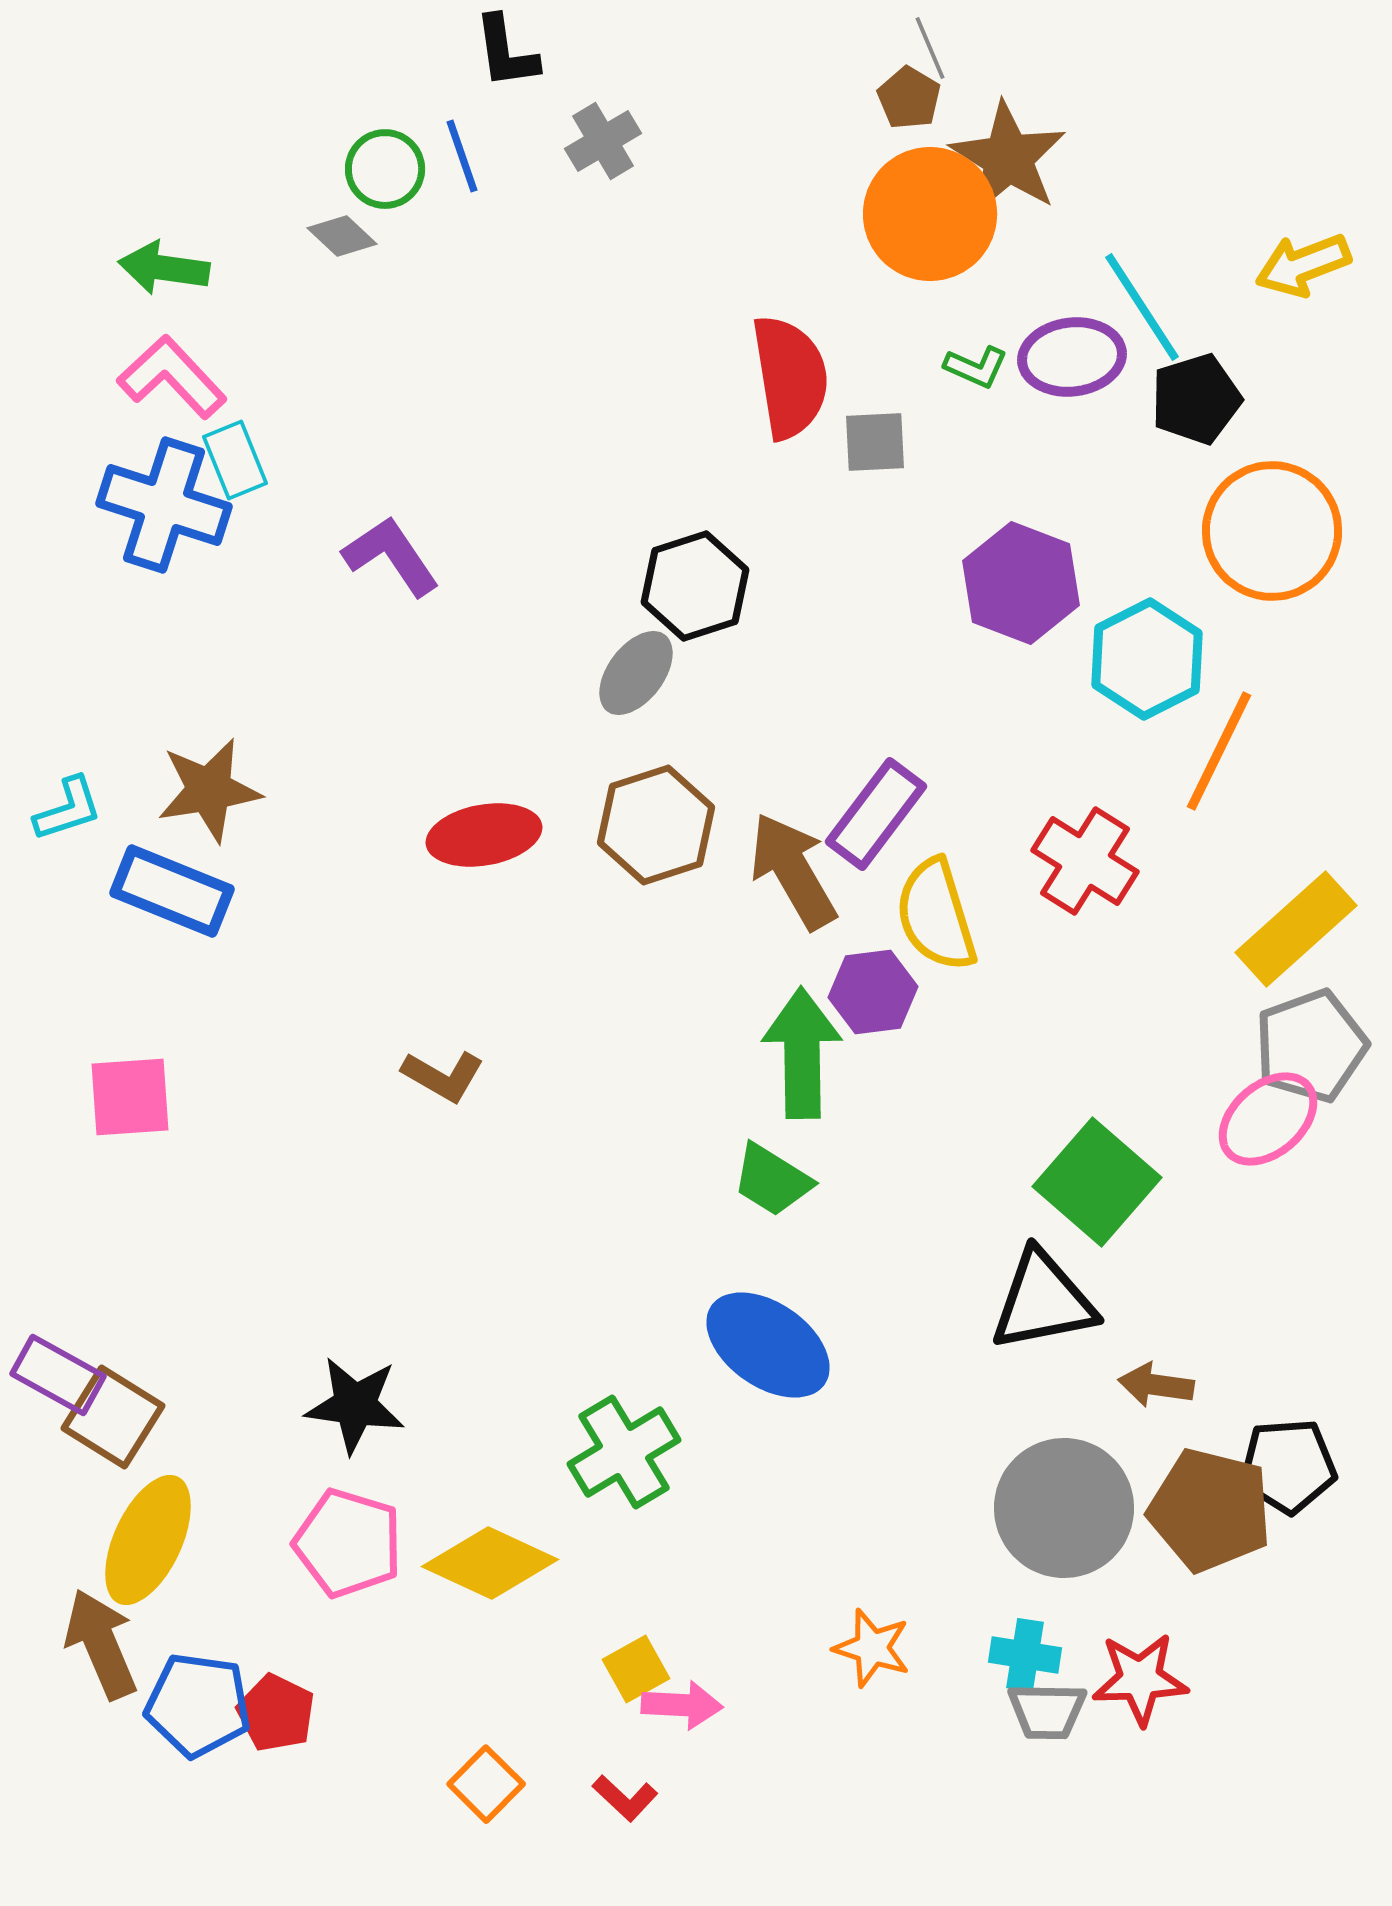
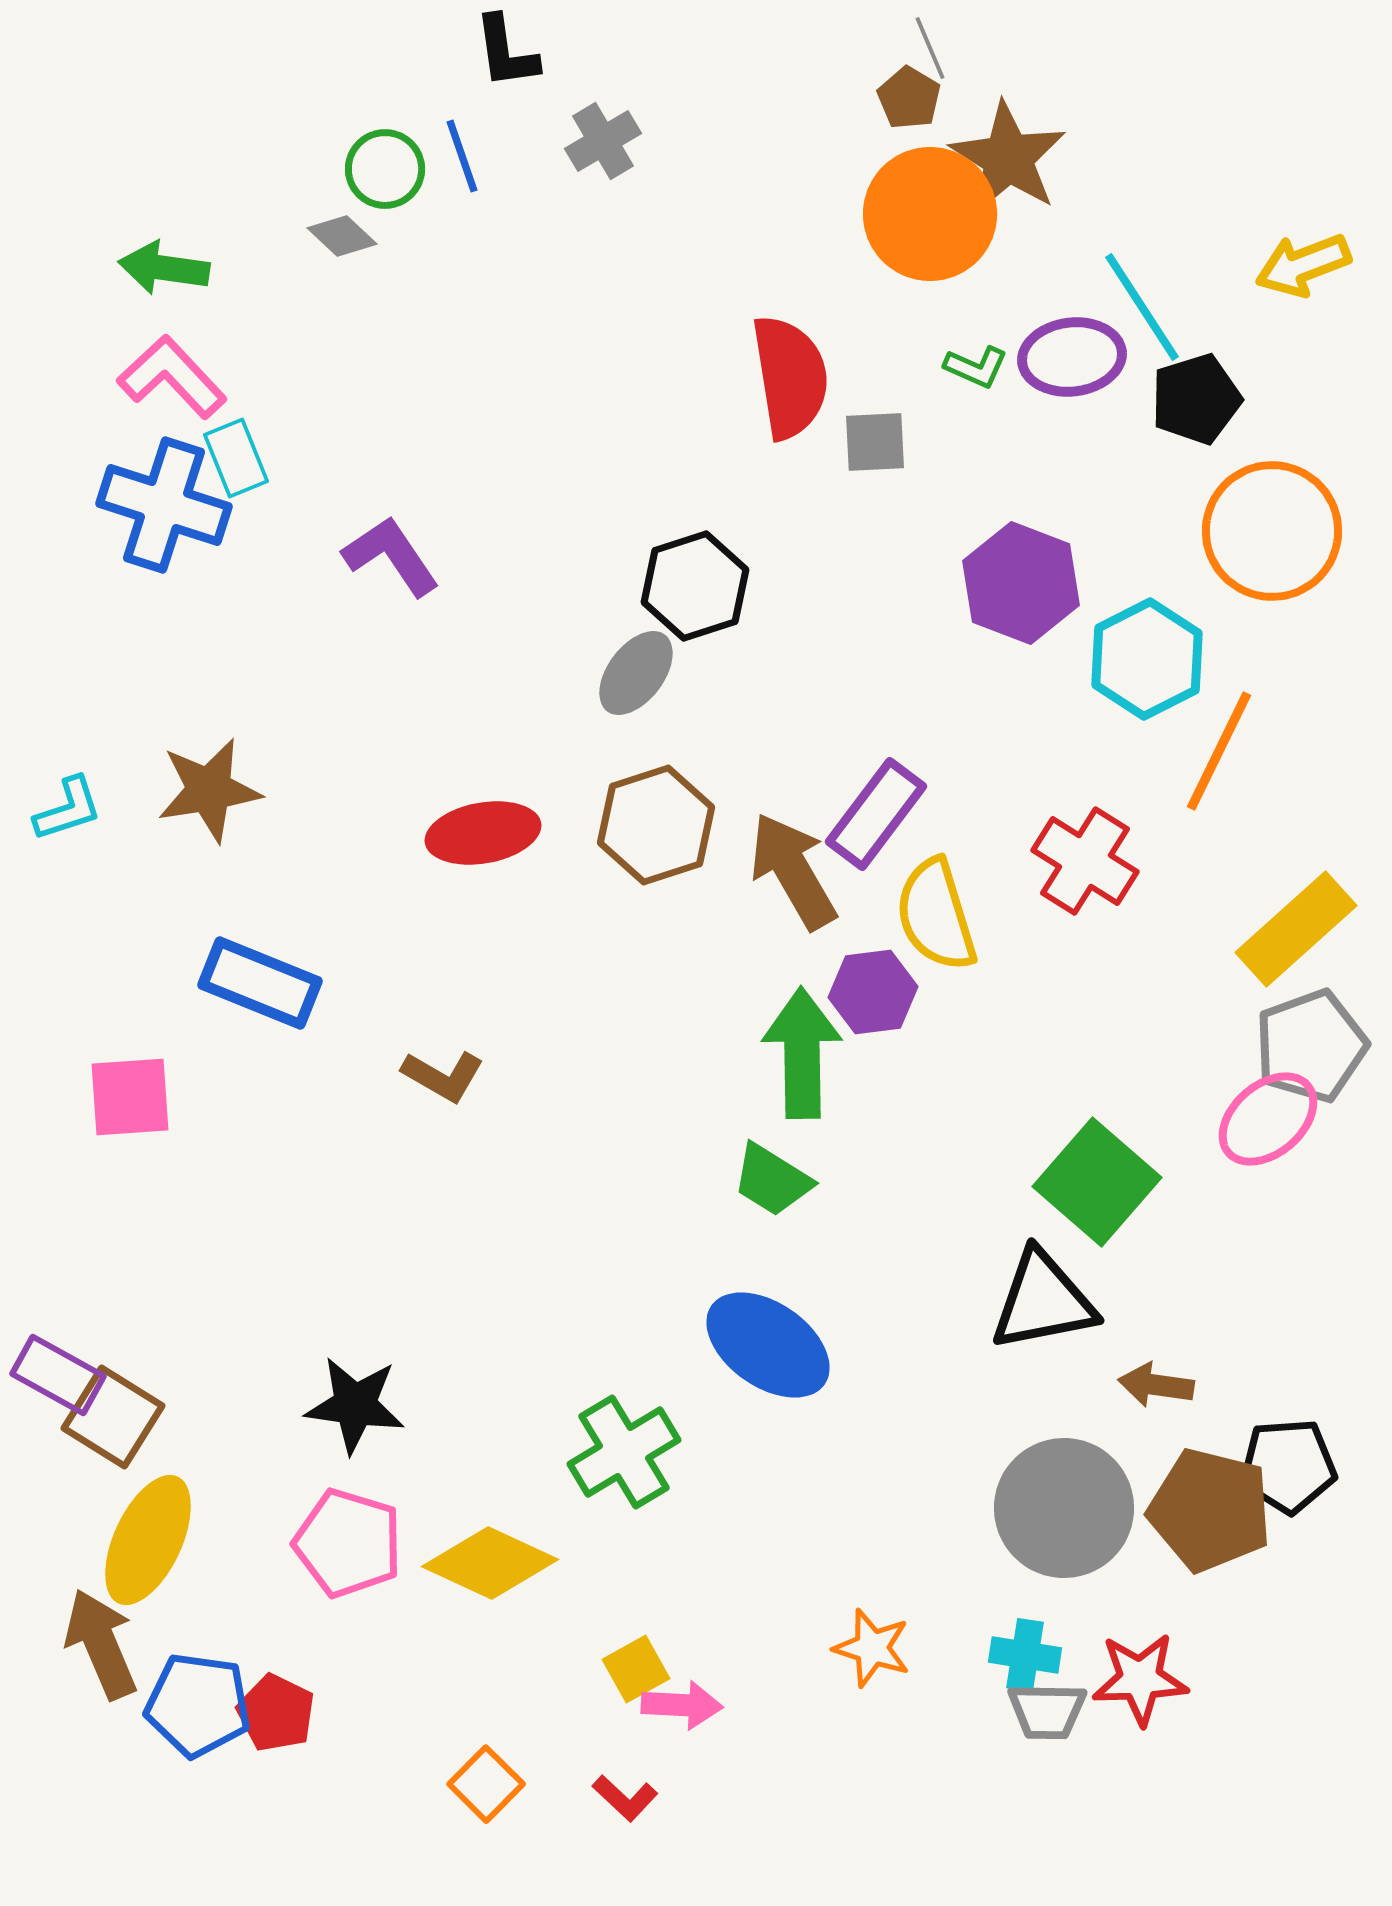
cyan rectangle at (235, 460): moved 1 px right, 2 px up
red ellipse at (484, 835): moved 1 px left, 2 px up
blue rectangle at (172, 891): moved 88 px right, 92 px down
